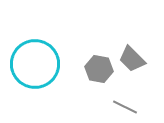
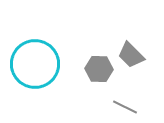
gray trapezoid: moved 1 px left, 4 px up
gray hexagon: rotated 8 degrees counterclockwise
